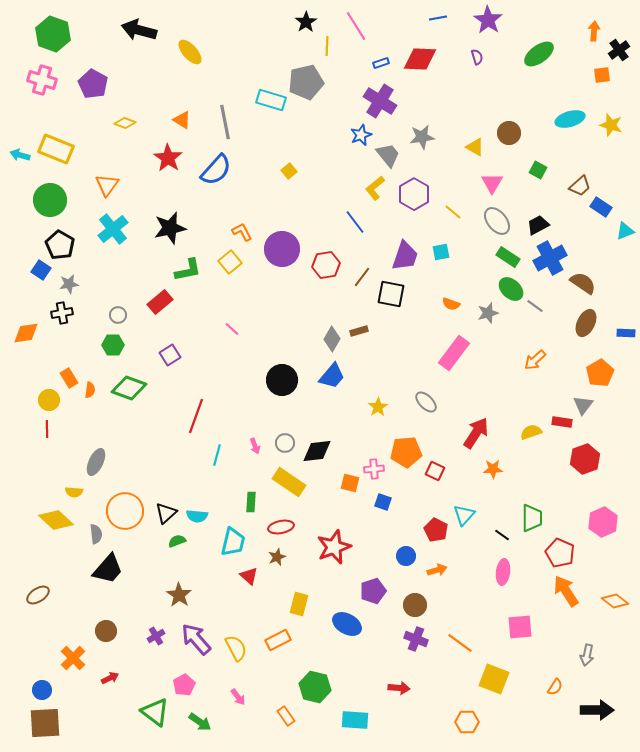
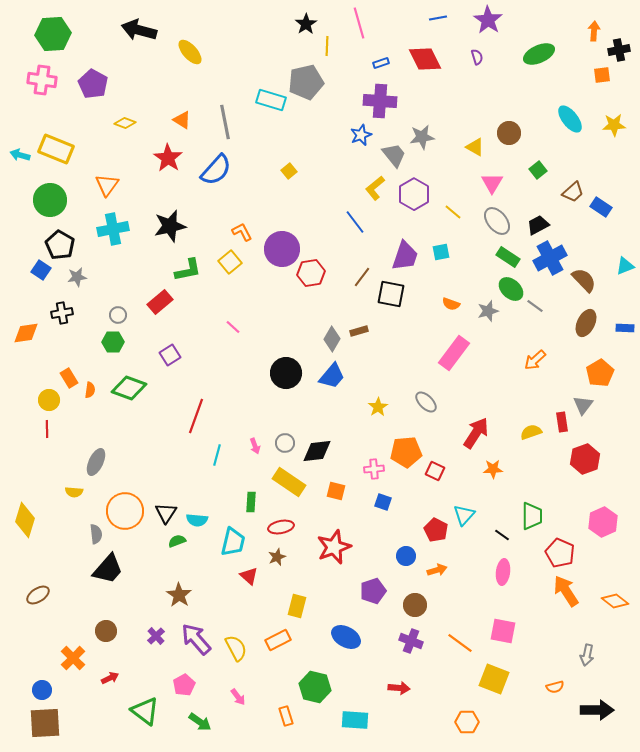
black star at (306, 22): moved 2 px down
pink line at (356, 26): moved 3 px right, 3 px up; rotated 16 degrees clockwise
green hexagon at (53, 34): rotated 24 degrees counterclockwise
black cross at (619, 50): rotated 25 degrees clockwise
green ellipse at (539, 54): rotated 12 degrees clockwise
red diamond at (420, 59): moved 5 px right; rotated 60 degrees clockwise
pink cross at (42, 80): rotated 8 degrees counterclockwise
purple cross at (380, 101): rotated 28 degrees counterclockwise
cyan ellipse at (570, 119): rotated 68 degrees clockwise
yellow star at (611, 125): moved 3 px right; rotated 20 degrees counterclockwise
gray trapezoid at (388, 155): moved 6 px right
green square at (538, 170): rotated 24 degrees clockwise
brown trapezoid at (580, 186): moved 7 px left, 6 px down
black star at (170, 228): moved 2 px up
cyan cross at (113, 229): rotated 28 degrees clockwise
cyan triangle at (625, 231): moved 35 px down
red hexagon at (326, 265): moved 15 px left, 8 px down
brown semicircle at (583, 283): moved 1 px right, 3 px up; rotated 12 degrees clockwise
gray star at (69, 284): moved 8 px right, 7 px up
gray star at (488, 313): moved 2 px up
pink line at (232, 329): moved 1 px right, 2 px up
blue rectangle at (626, 333): moved 1 px left, 5 px up
green hexagon at (113, 345): moved 3 px up
black circle at (282, 380): moved 4 px right, 7 px up
red rectangle at (562, 422): rotated 72 degrees clockwise
orange square at (350, 483): moved 14 px left, 8 px down
black triangle at (166, 513): rotated 15 degrees counterclockwise
cyan semicircle at (197, 516): moved 4 px down
green trapezoid at (532, 518): moved 2 px up
yellow diamond at (56, 520): moved 31 px left; rotated 64 degrees clockwise
yellow rectangle at (299, 604): moved 2 px left, 2 px down
blue ellipse at (347, 624): moved 1 px left, 13 px down
pink square at (520, 627): moved 17 px left, 4 px down; rotated 16 degrees clockwise
purple cross at (156, 636): rotated 12 degrees counterclockwise
purple cross at (416, 639): moved 5 px left, 2 px down
orange semicircle at (555, 687): rotated 42 degrees clockwise
green triangle at (155, 712): moved 10 px left, 1 px up
orange rectangle at (286, 716): rotated 18 degrees clockwise
